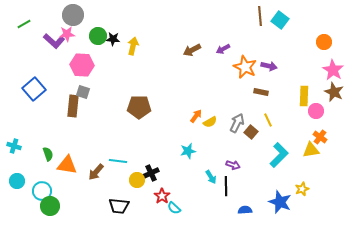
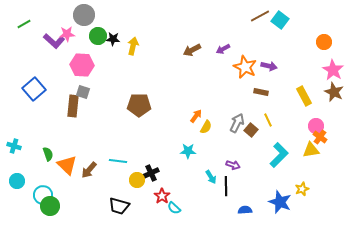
gray circle at (73, 15): moved 11 px right
brown line at (260, 16): rotated 66 degrees clockwise
yellow rectangle at (304, 96): rotated 30 degrees counterclockwise
brown pentagon at (139, 107): moved 2 px up
pink circle at (316, 111): moved 15 px down
yellow semicircle at (210, 122): moved 4 px left, 5 px down; rotated 32 degrees counterclockwise
brown square at (251, 132): moved 2 px up
cyan star at (188, 151): rotated 14 degrees clockwise
orange triangle at (67, 165): rotated 35 degrees clockwise
brown arrow at (96, 172): moved 7 px left, 2 px up
cyan circle at (42, 191): moved 1 px right, 4 px down
black trapezoid at (119, 206): rotated 10 degrees clockwise
